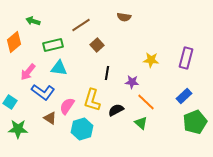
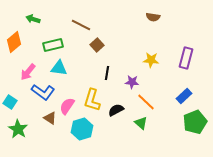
brown semicircle: moved 29 px right
green arrow: moved 2 px up
brown line: rotated 60 degrees clockwise
green star: rotated 30 degrees clockwise
